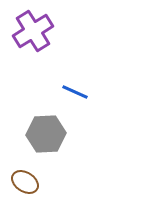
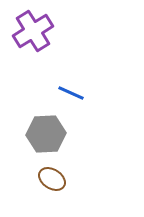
blue line: moved 4 px left, 1 px down
brown ellipse: moved 27 px right, 3 px up
